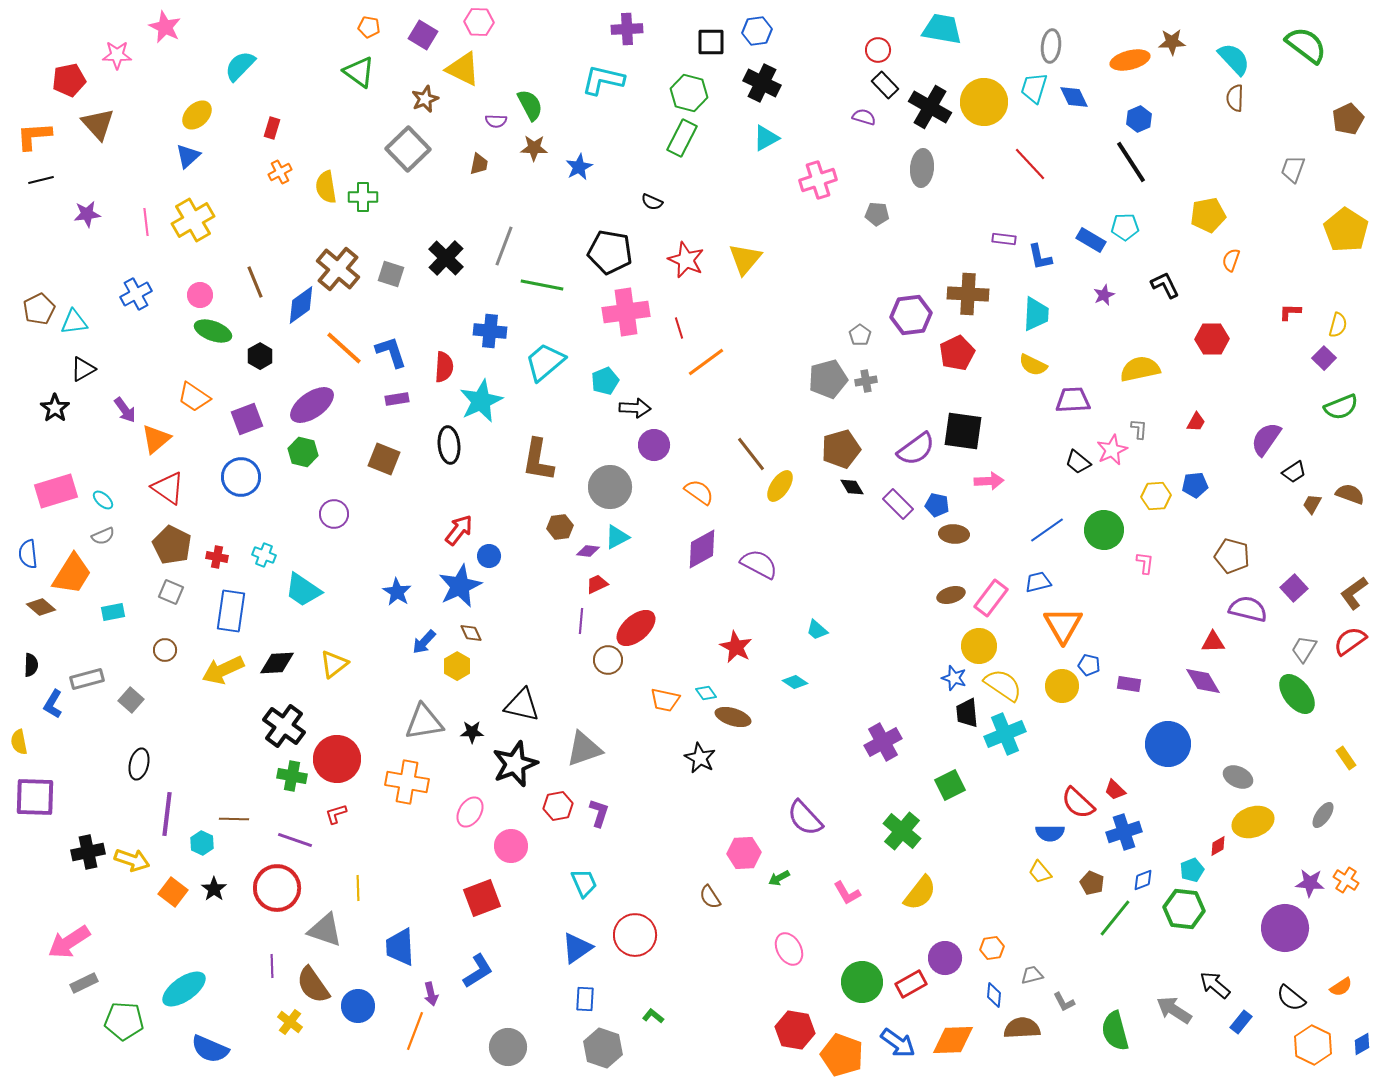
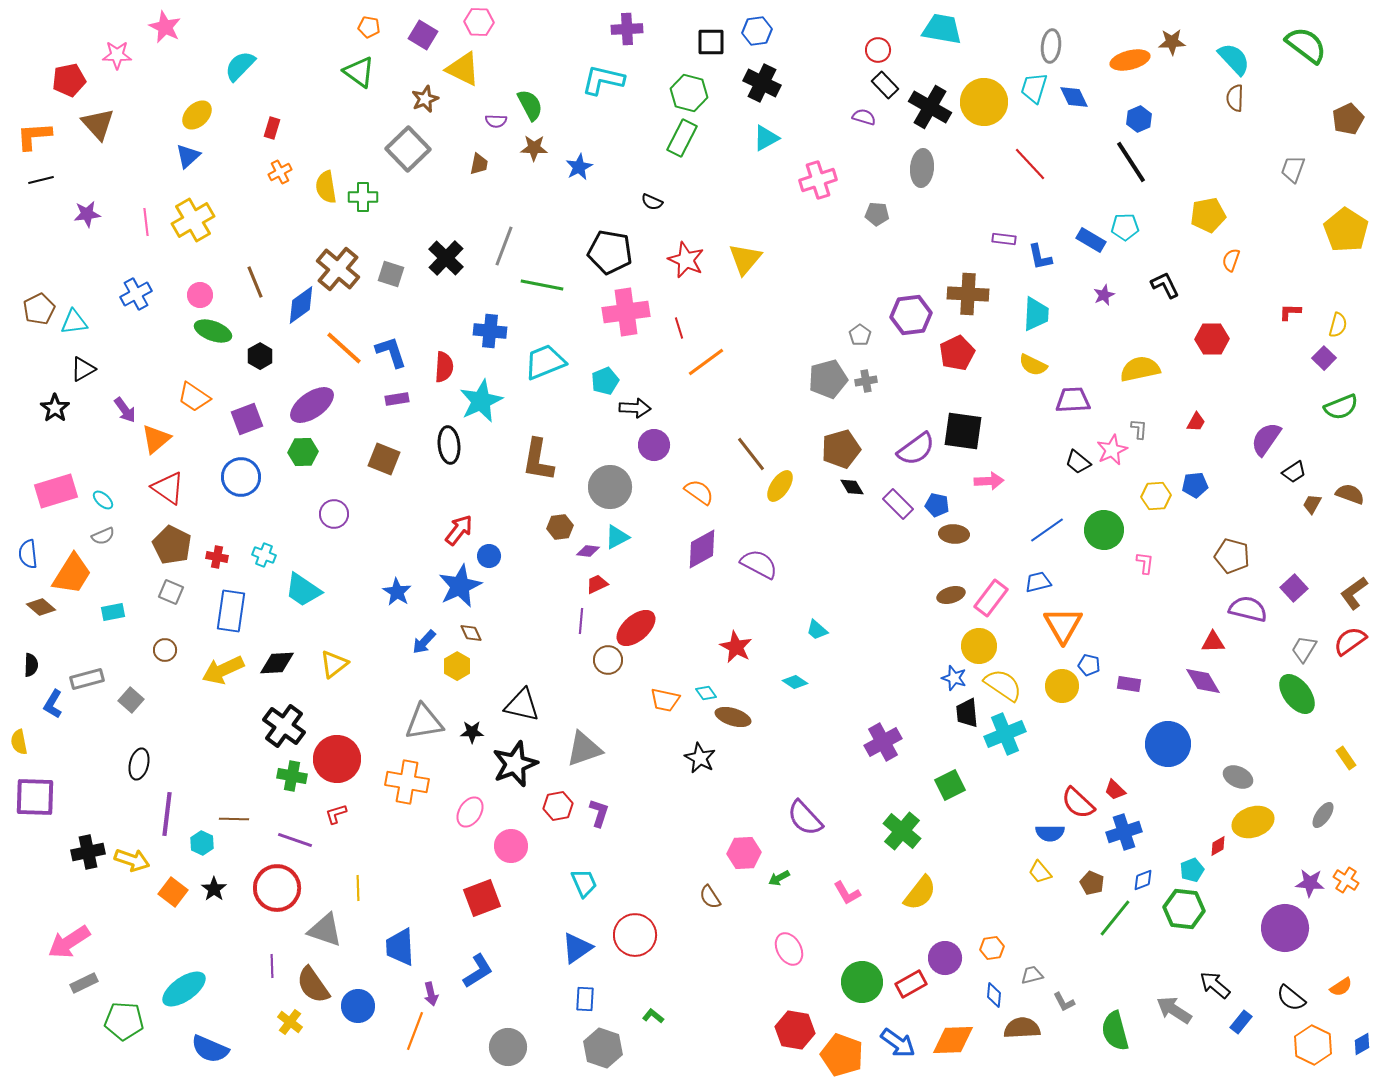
cyan trapezoid at (545, 362): rotated 18 degrees clockwise
green hexagon at (303, 452): rotated 16 degrees counterclockwise
